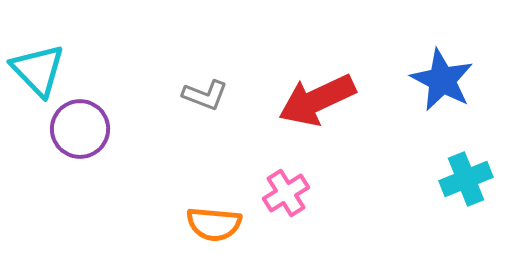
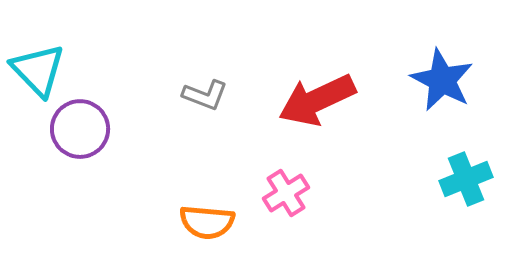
orange semicircle: moved 7 px left, 2 px up
